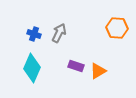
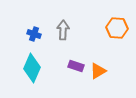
gray arrow: moved 4 px right, 3 px up; rotated 24 degrees counterclockwise
